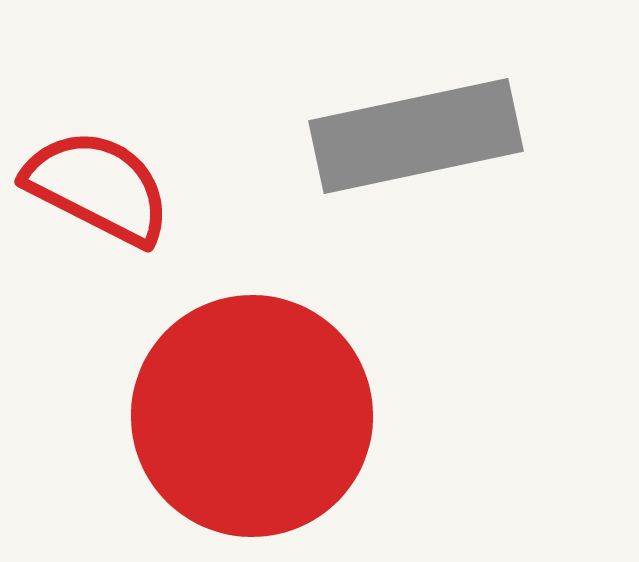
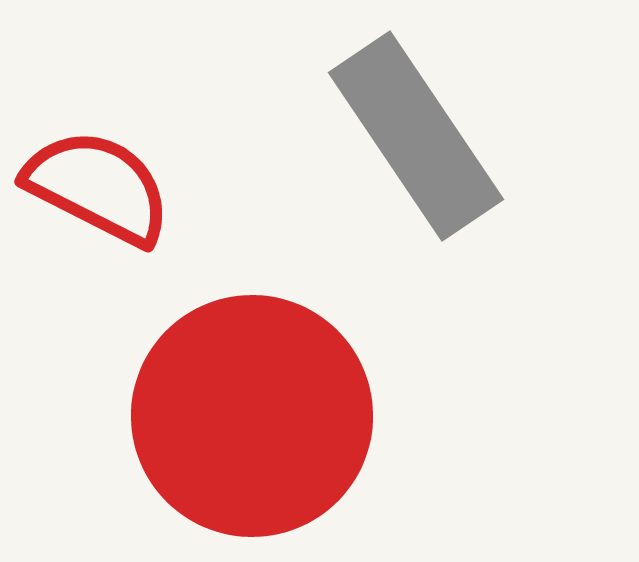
gray rectangle: rotated 68 degrees clockwise
